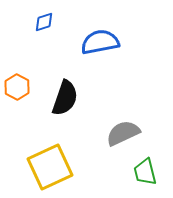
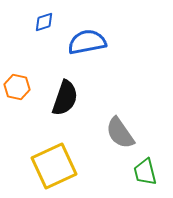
blue semicircle: moved 13 px left
orange hexagon: rotated 15 degrees counterclockwise
gray semicircle: moved 3 px left; rotated 100 degrees counterclockwise
yellow square: moved 4 px right, 1 px up
